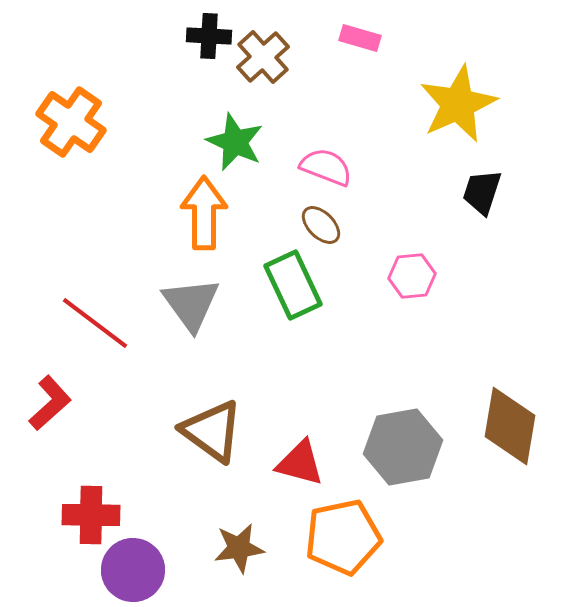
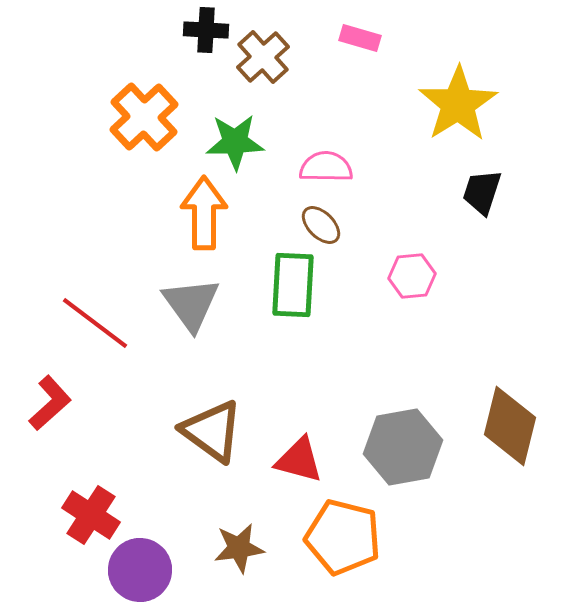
black cross: moved 3 px left, 6 px up
yellow star: rotated 8 degrees counterclockwise
orange cross: moved 73 px right, 5 px up; rotated 12 degrees clockwise
green star: rotated 26 degrees counterclockwise
pink semicircle: rotated 20 degrees counterclockwise
green rectangle: rotated 28 degrees clockwise
brown diamond: rotated 4 degrees clockwise
red triangle: moved 1 px left, 3 px up
red cross: rotated 32 degrees clockwise
orange pentagon: rotated 26 degrees clockwise
purple circle: moved 7 px right
